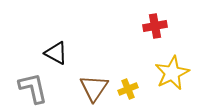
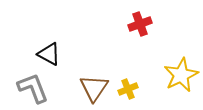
red cross: moved 15 px left, 2 px up; rotated 10 degrees counterclockwise
black triangle: moved 7 px left, 1 px down
yellow star: moved 9 px right, 2 px down
gray L-shape: rotated 8 degrees counterclockwise
